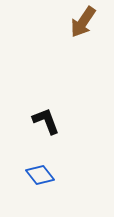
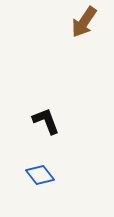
brown arrow: moved 1 px right
